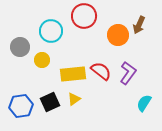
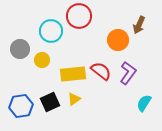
red circle: moved 5 px left
orange circle: moved 5 px down
gray circle: moved 2 px down
